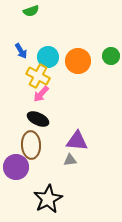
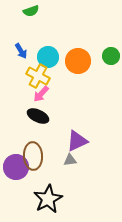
black ellipse: moved 3 px up
purple triangle: rotated 30 degrees counterclockwise
brown ellipse: moved 2 px right, 11 px down
